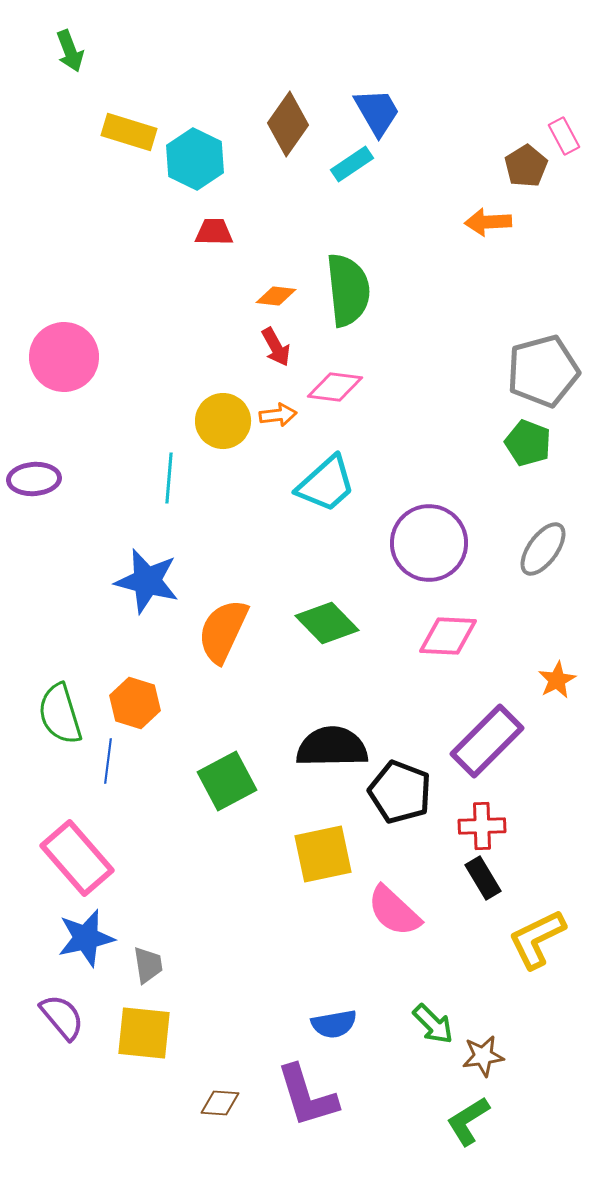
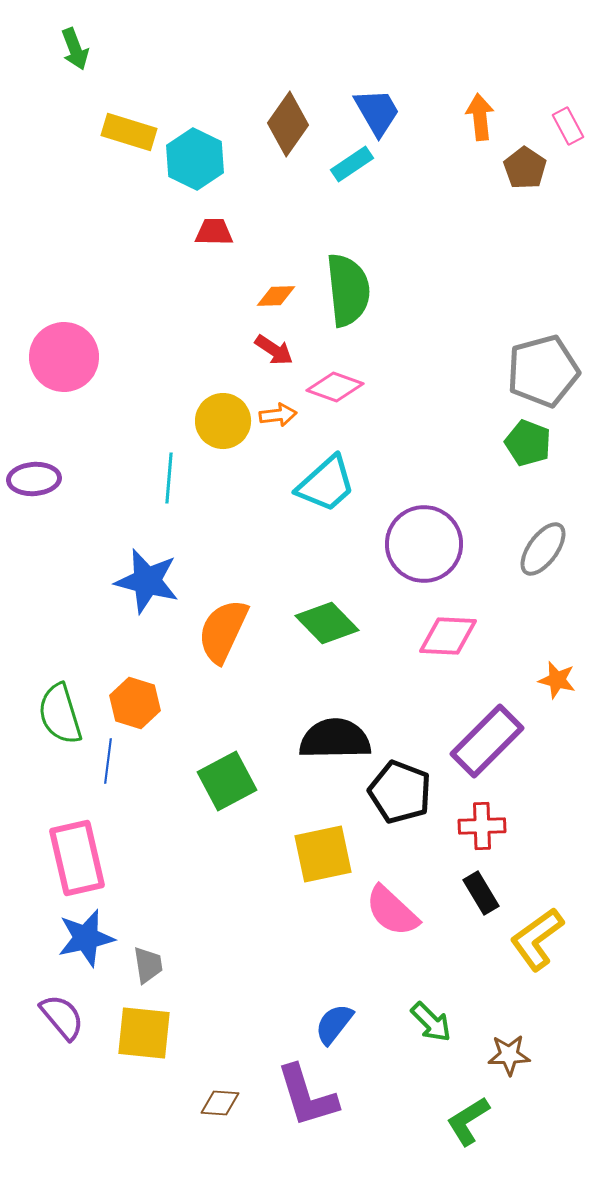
green arrow at (70, 51): moved 5 px right, 2 px up
pink rectangle at (564, 136): moved 4 px right, 10 px up
brown pentagon at (526, 166): moved 1 px left, 2 px down; rotated 6 degrees counterclockwise
orange arrow at (488, 222): moved 8 px left, 105 px up; rotated 87 degrees clockwise
orange diamond at (276, 296): rotated 9 degrees counterclockwise
red arrow at (276, 347): moved 2 px left, 3 px down; rotated 27 degrees counterclockwise
pink diamond at (335, 387): rotated 12 degrees clockwise
purple circle at (429, 543): moved 5 px left, 1 px down
orange star at (557, 680): rotated 30 degrees counterclockwise
black semicircle at (332, 747): moved 3 px right, 8 px up
pink rectangle at (77, 858): rotated 28 degrees clockwise
black rectangle at (483, 878): moved 2 px left, 15 px down
pink semicircle at (394, 911): moved 2 px left
yellow L-shape at (537, 939): rotated 10 degrees counterclockwise
blue semicircle at (334, 1024): rotated 138 degrees clockwise
green arrow at (433, 1024): moved 2 px left, 2 px up
brown star at (483, 1056): moved 26 px right, 1 px up; rotated 6 degrees clockwise
